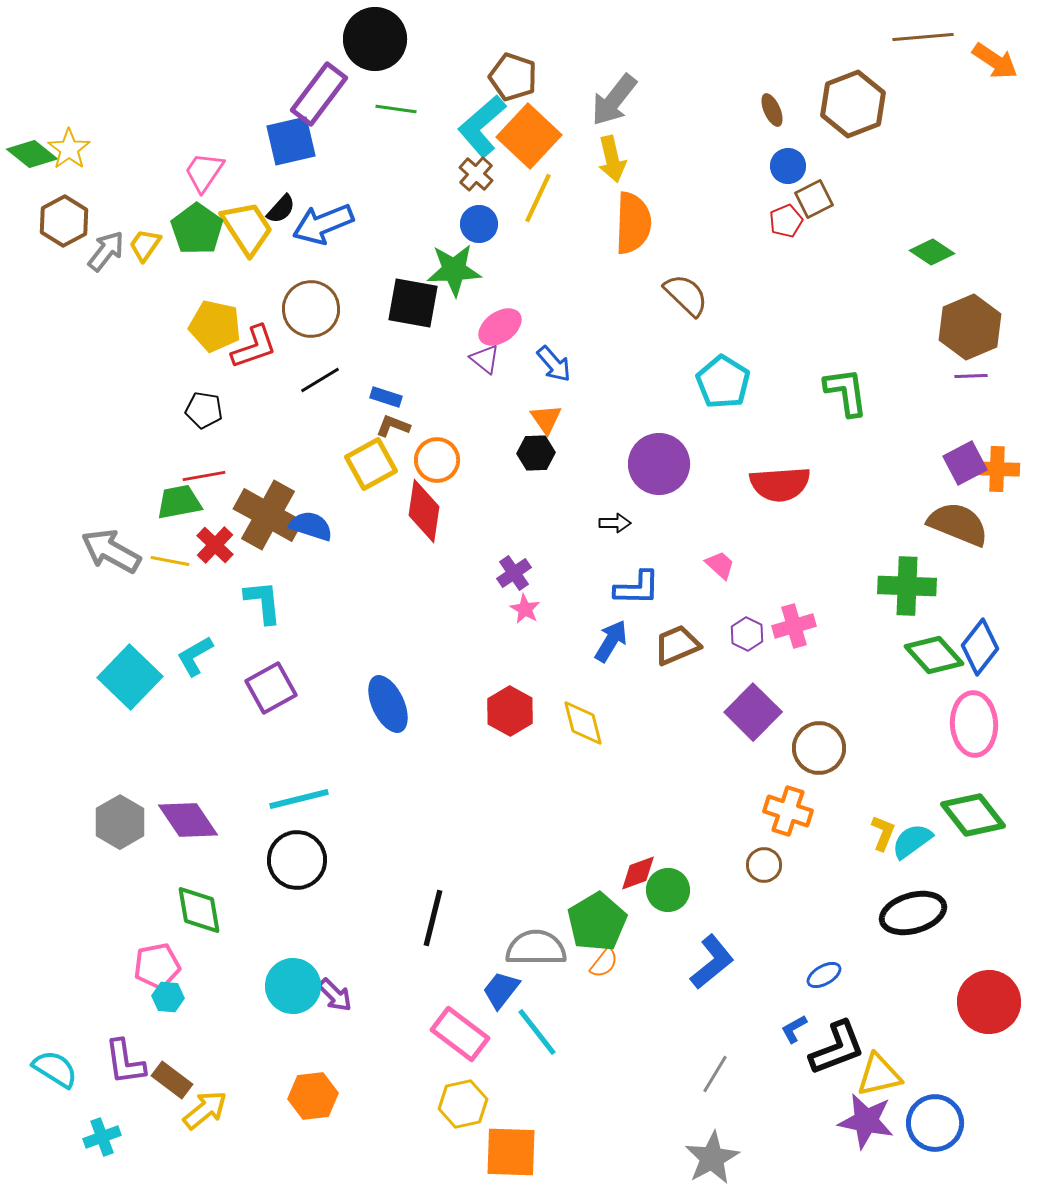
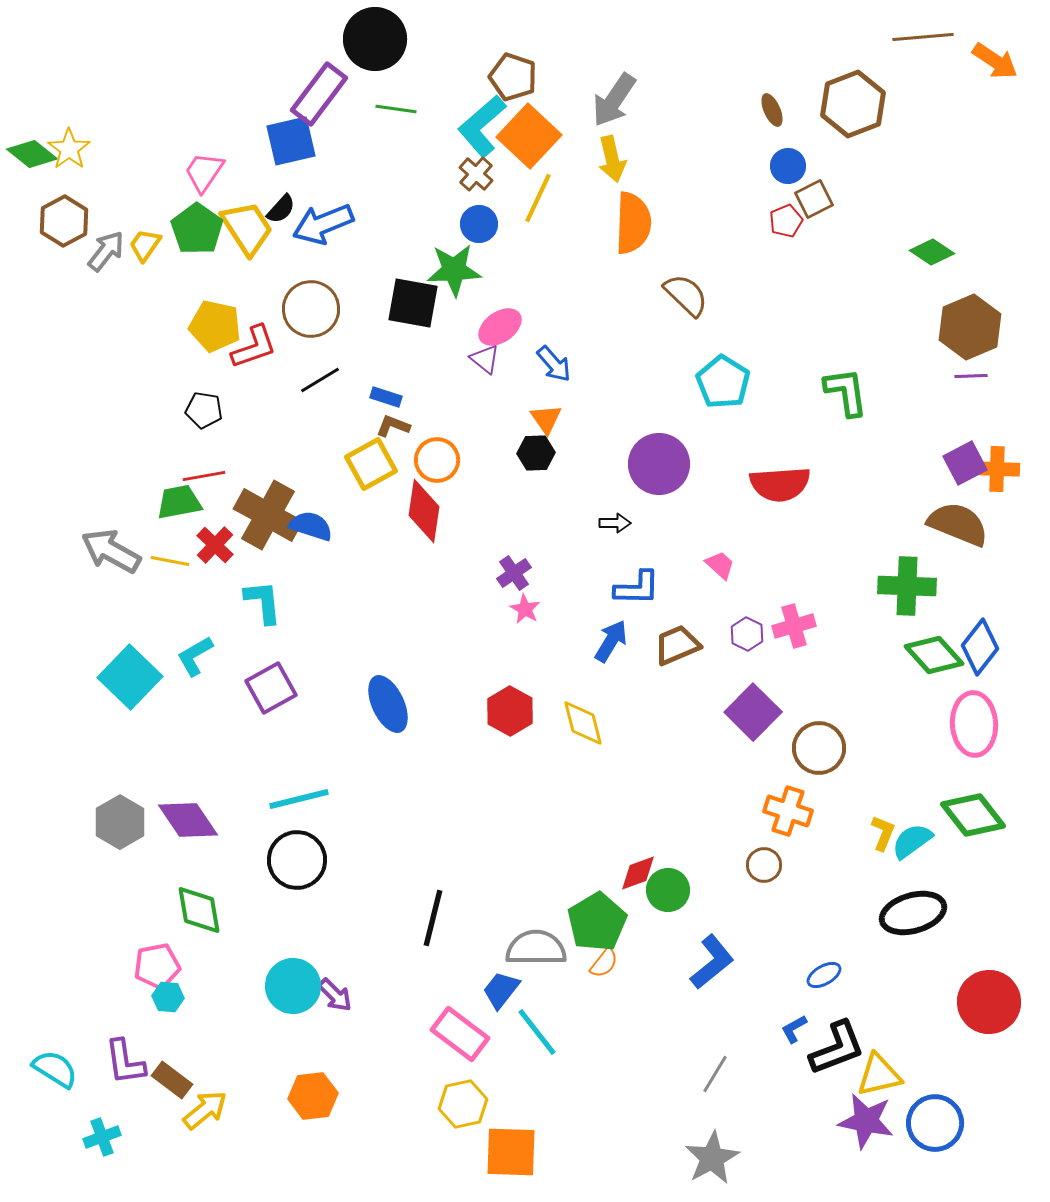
gray arrow at (614, 100): rotated 4 degrees counterclockwise
